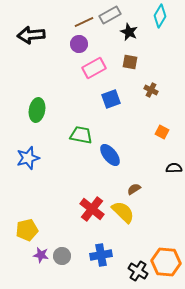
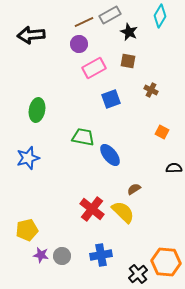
brown square: moved 2 px left, 1 px up
green trapezoid: moved 2 px right, 2 px down
black cross: moved 3 px down; rotated 18 degrees clockwise
